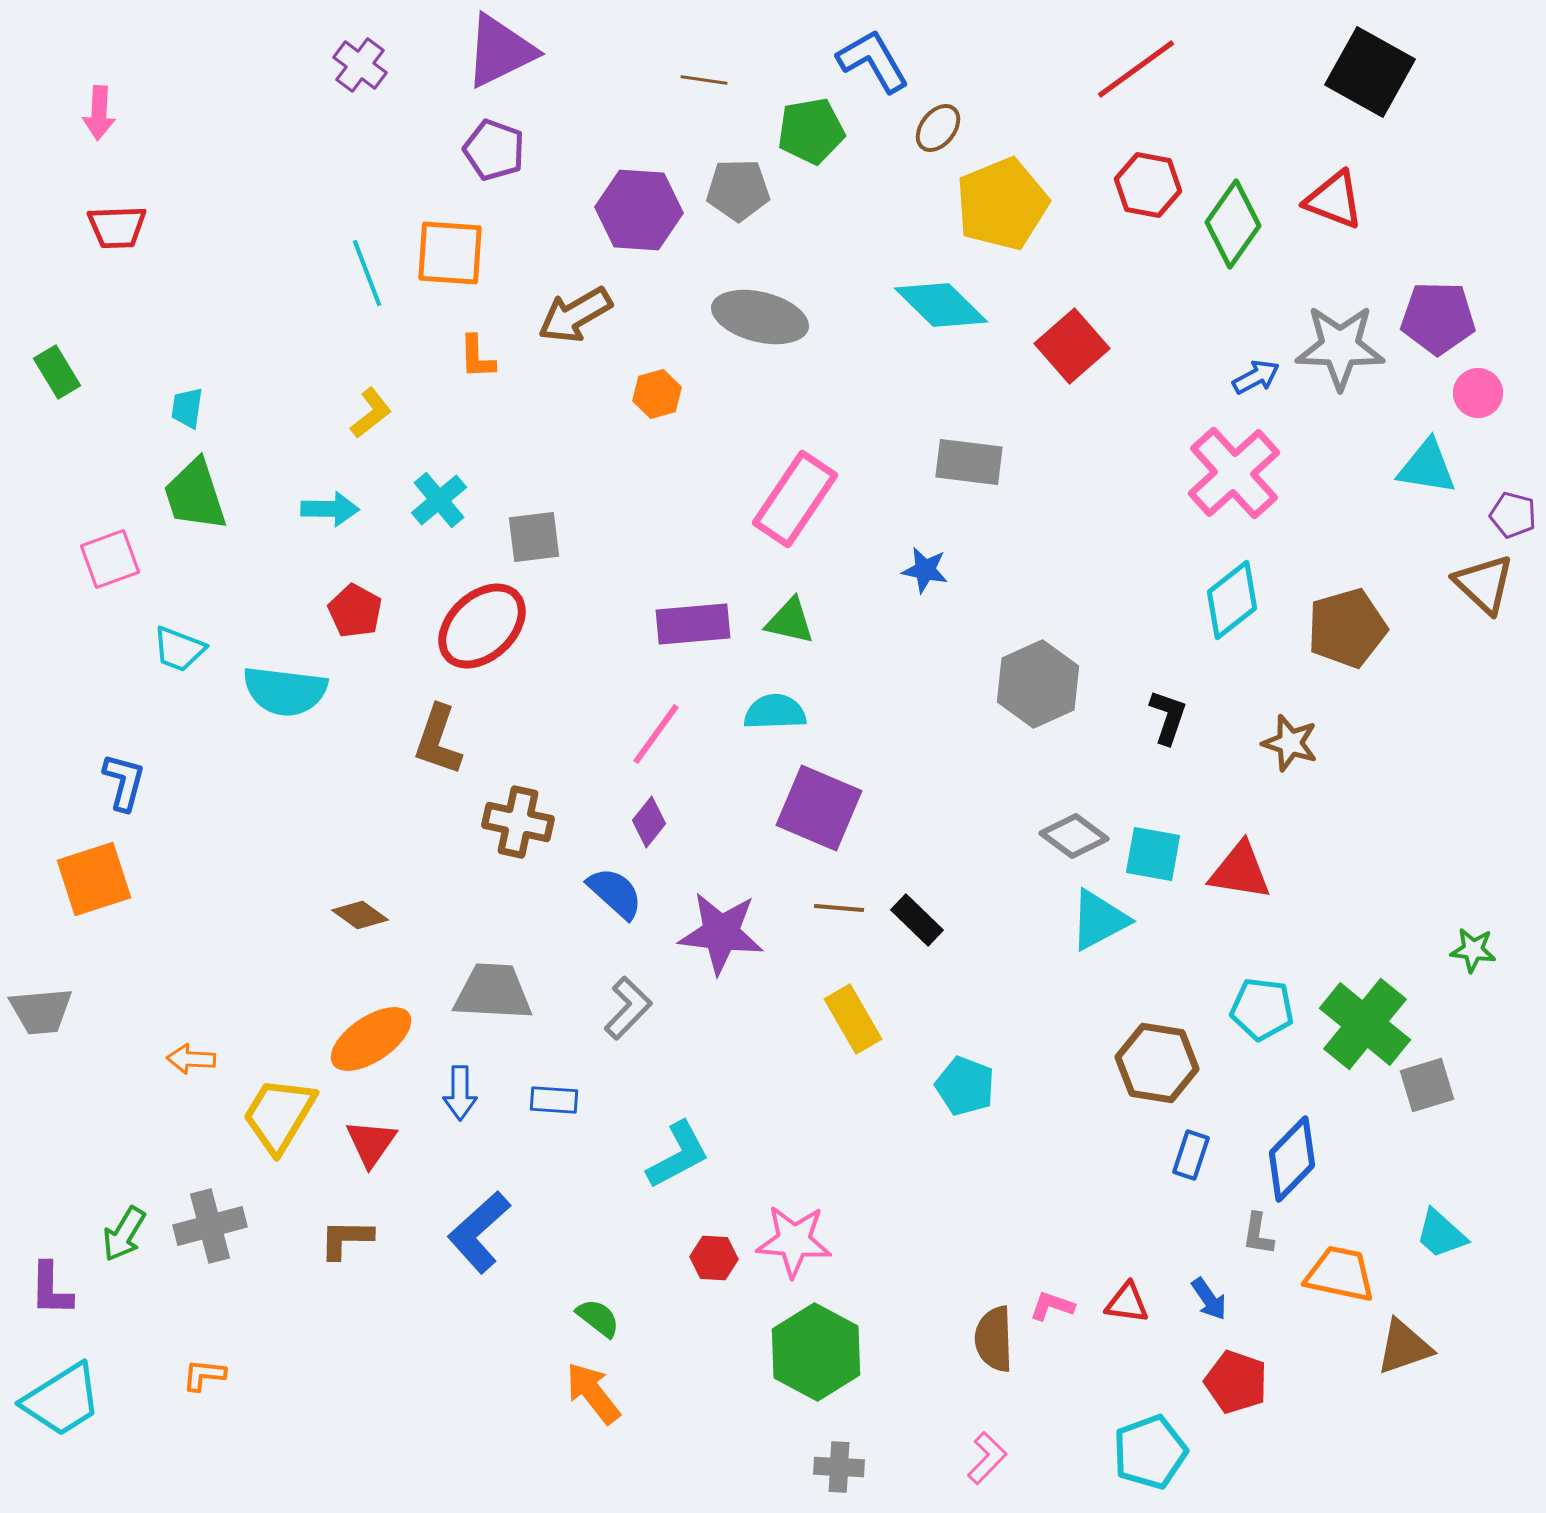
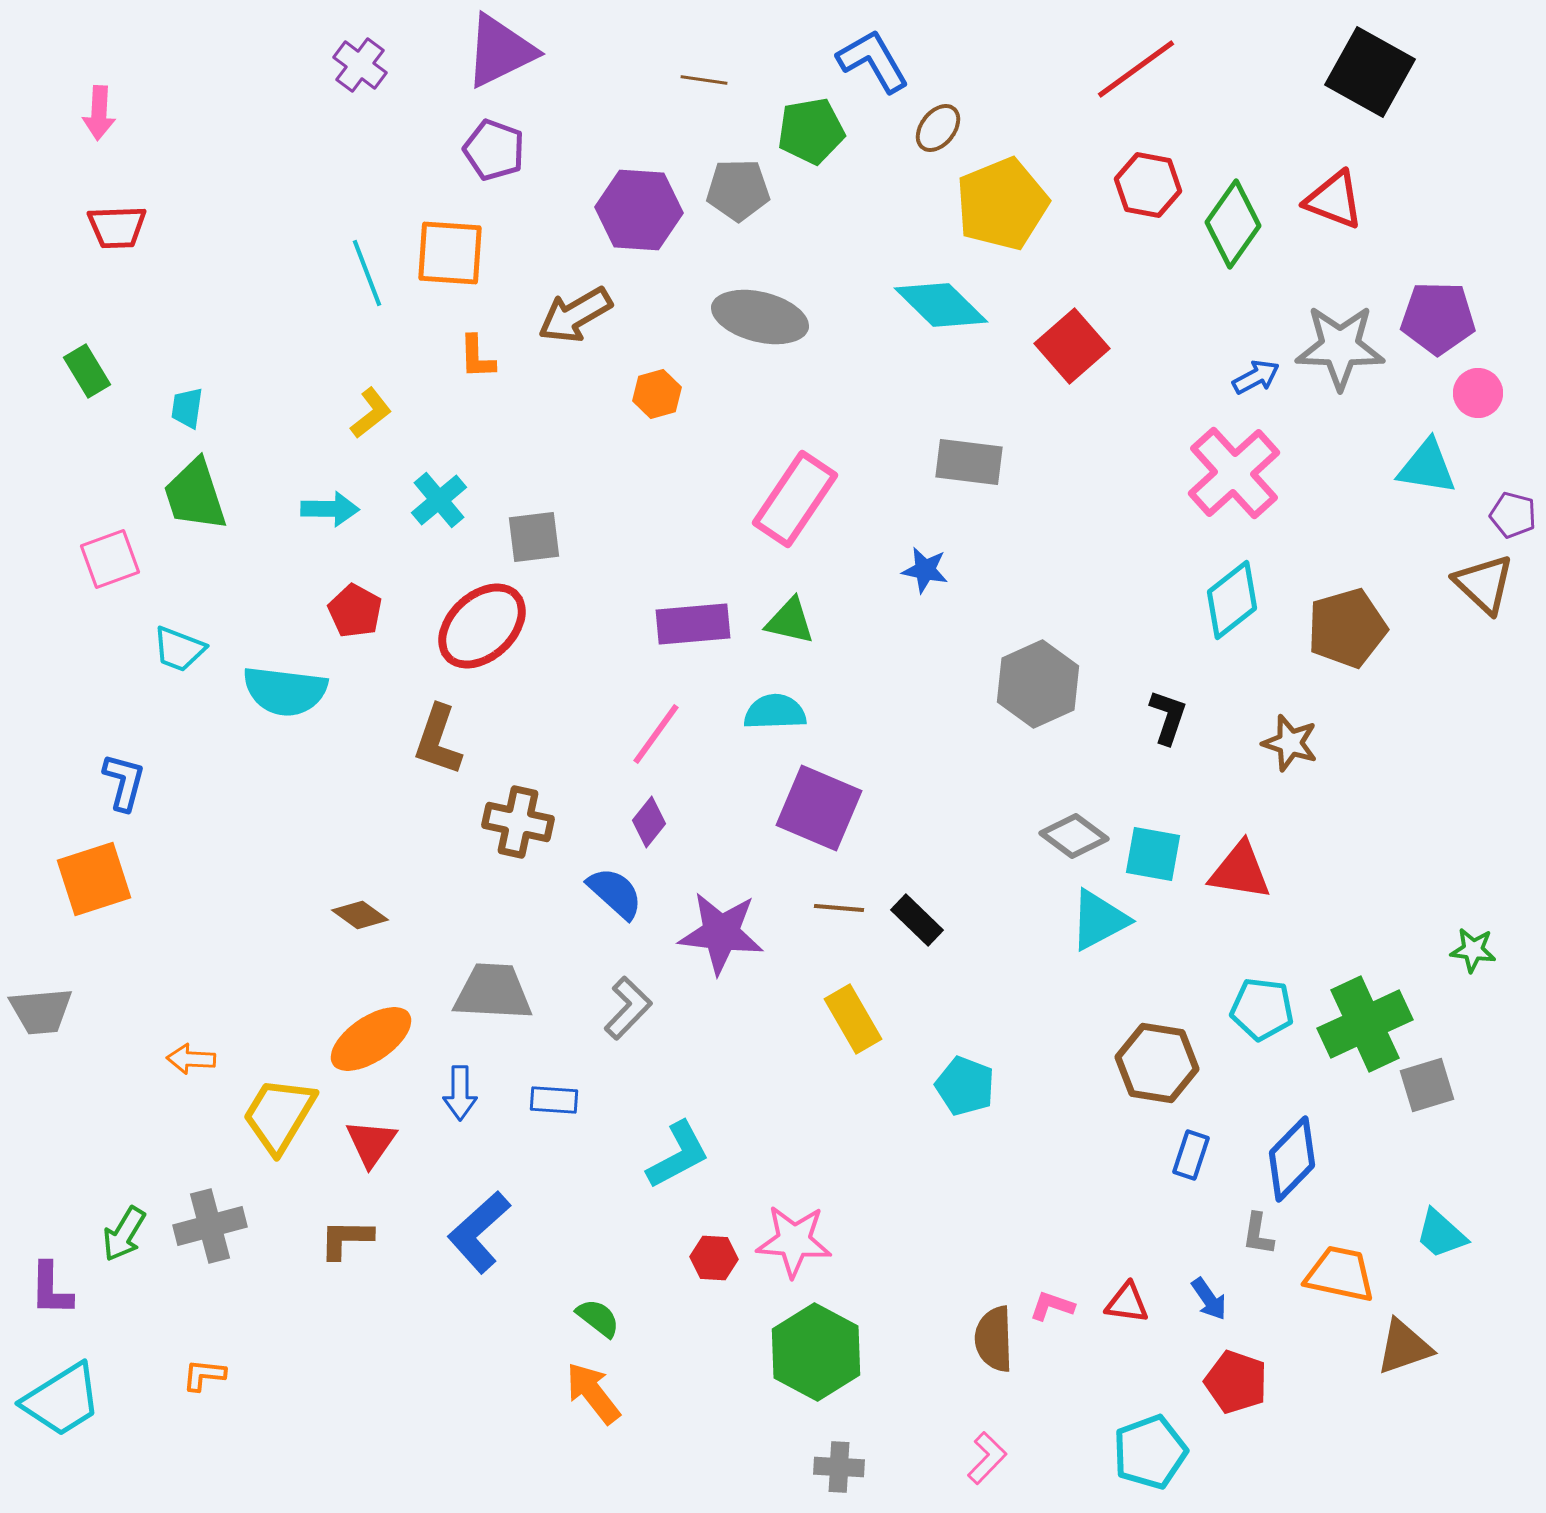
green rectangle at (57, 372): moved 30 px right, 1 px up
green cross at (1365, 1024): rotated 26 degrees clockwise
